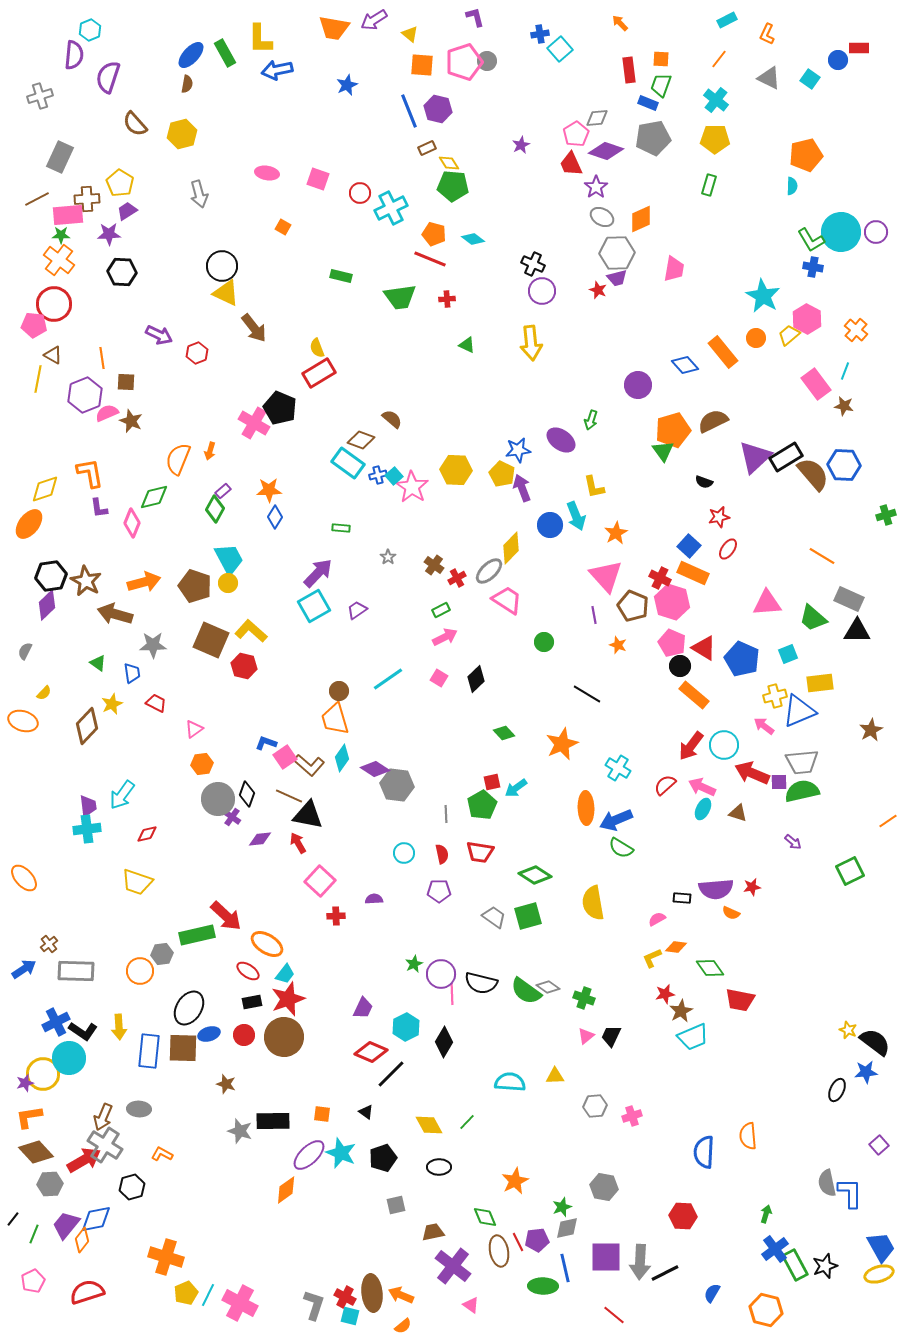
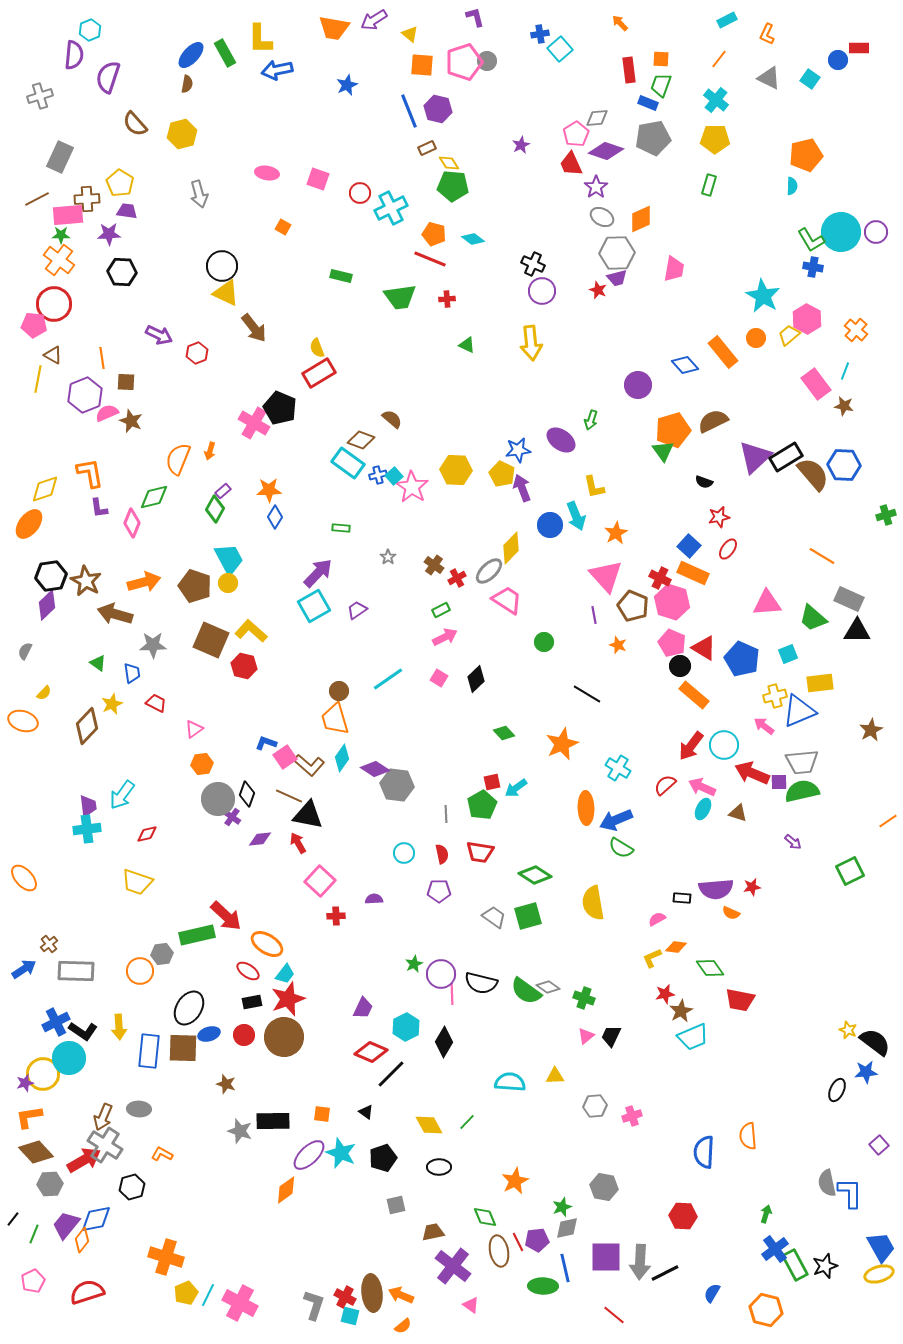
purple trapezoid at (127, 211): rotated 40 degrees clockwise
